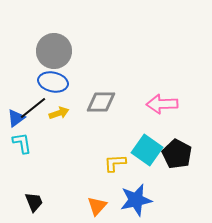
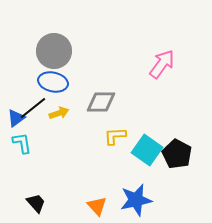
pink arrow: moved 40 px up; rotated 128 degrees clockwise
yellow L-shape: moved 27 px up
black trapezoid: moved 2 px right, 1 px down; rotated 20 degrees counterclockwise
orange triangle: rotated 25 degrees counterclockwise
